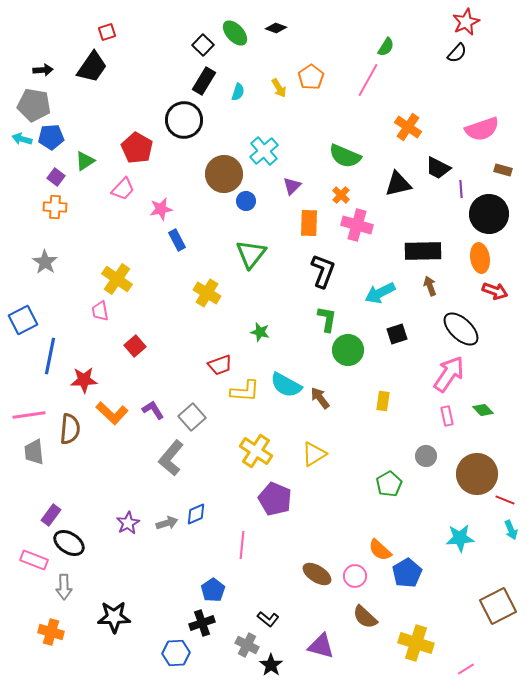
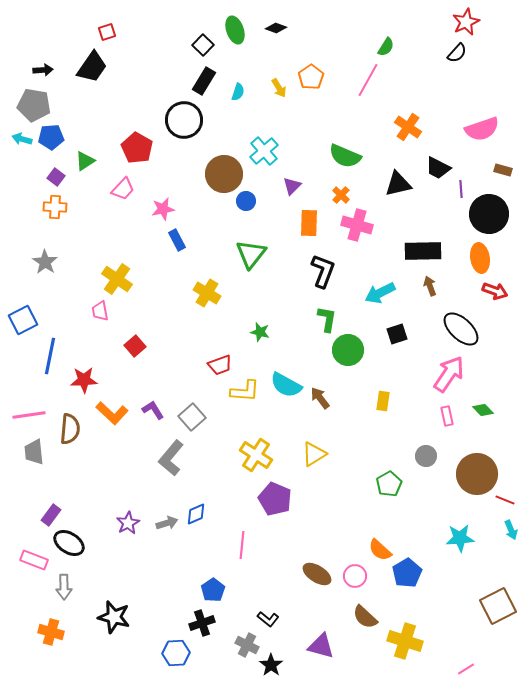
green ellipse at (235, 33): moved 3 px up; rotated 24 degrees clockwise
pink star at (161, 209): moved 2 px right
yellow cross at (256, 451): moved 4 px down
black star at (114, 617): rotated 16 degrees clockwise
yellow cross at (416, 643): moved 11 px left, 2 px up
